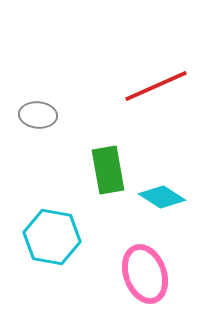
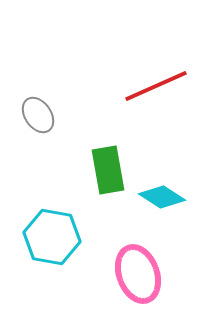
gray ellipse: rotated 51 degrees clockwise
pink ellipse: moved 7 px left
